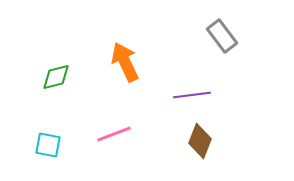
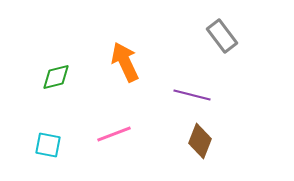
purple line: rotated 21 degrees clockwise
